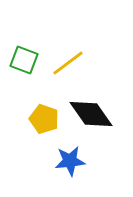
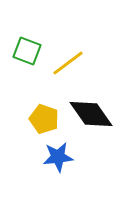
green square: moved 3 px right, 9 px up
blue star: moved 12 px left, 4 px up
